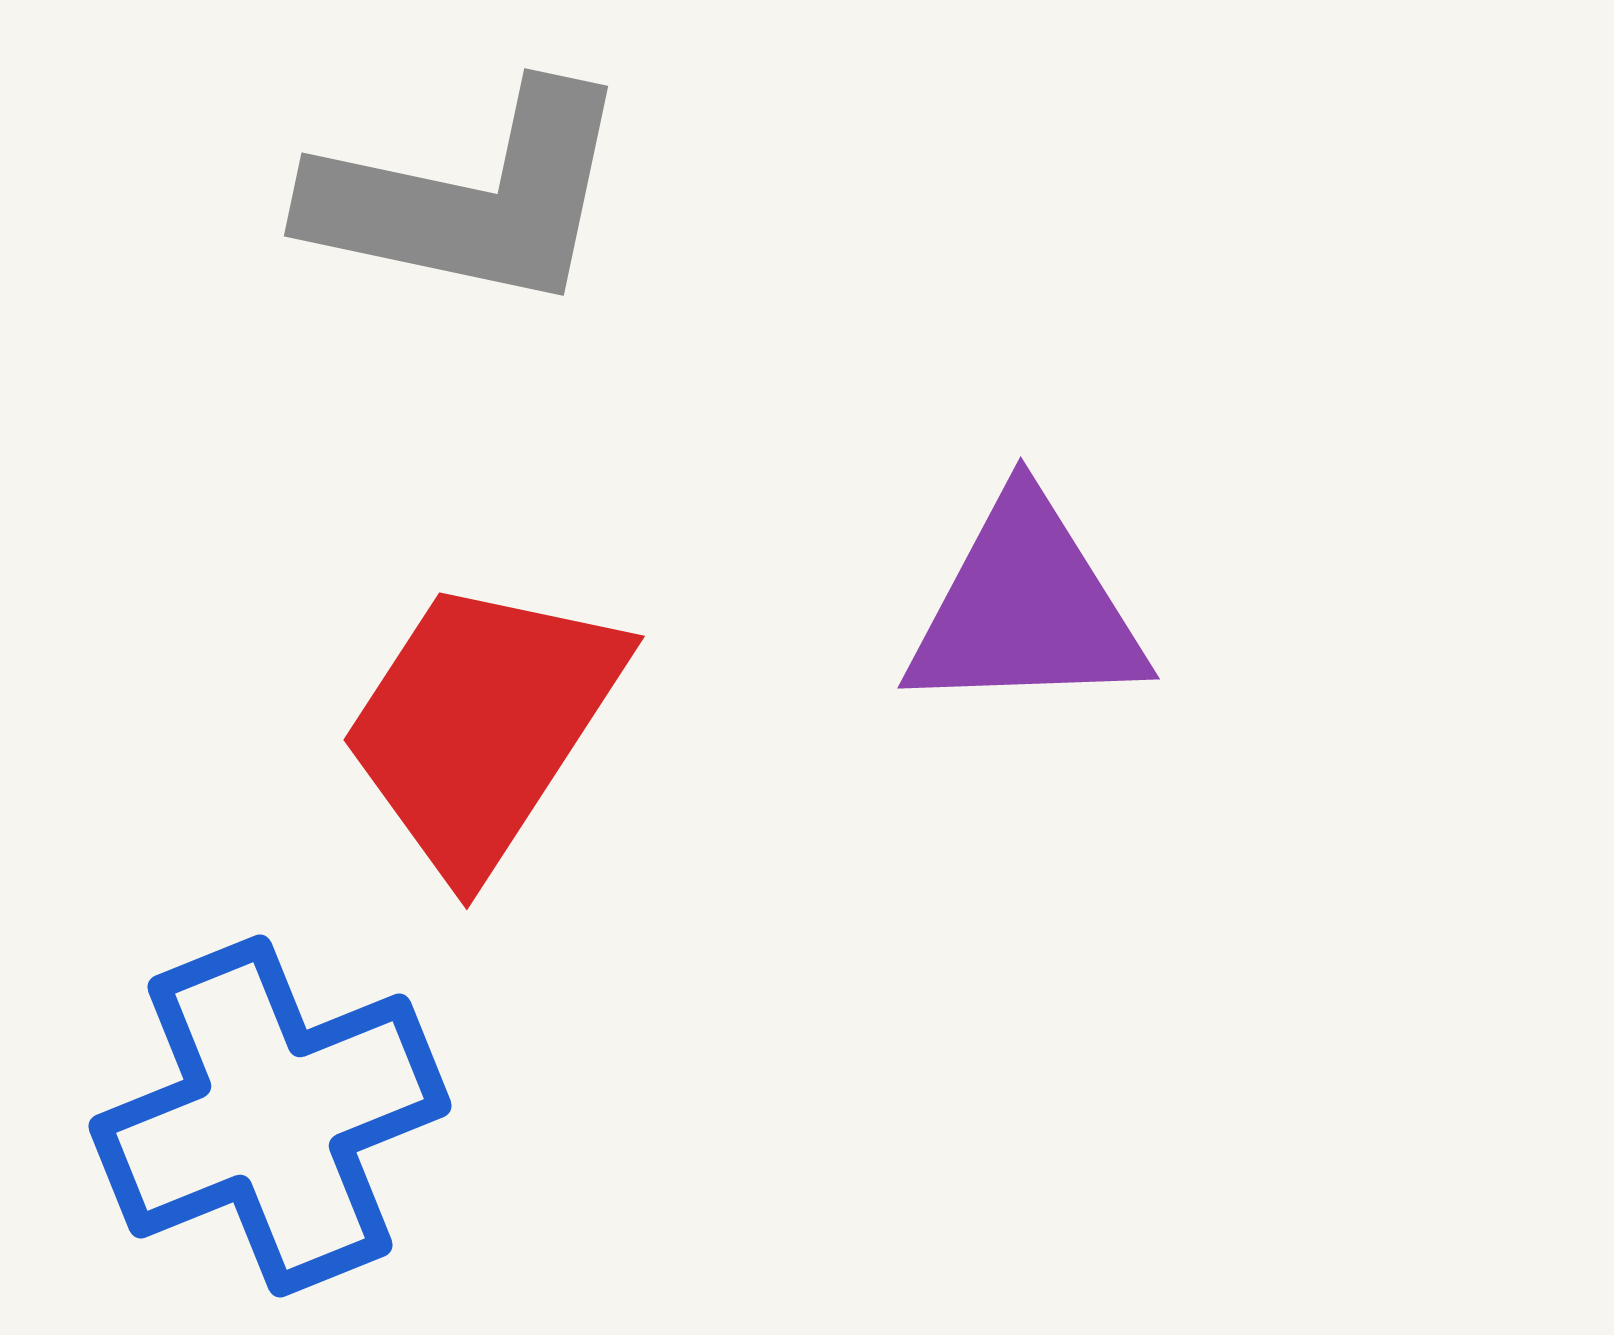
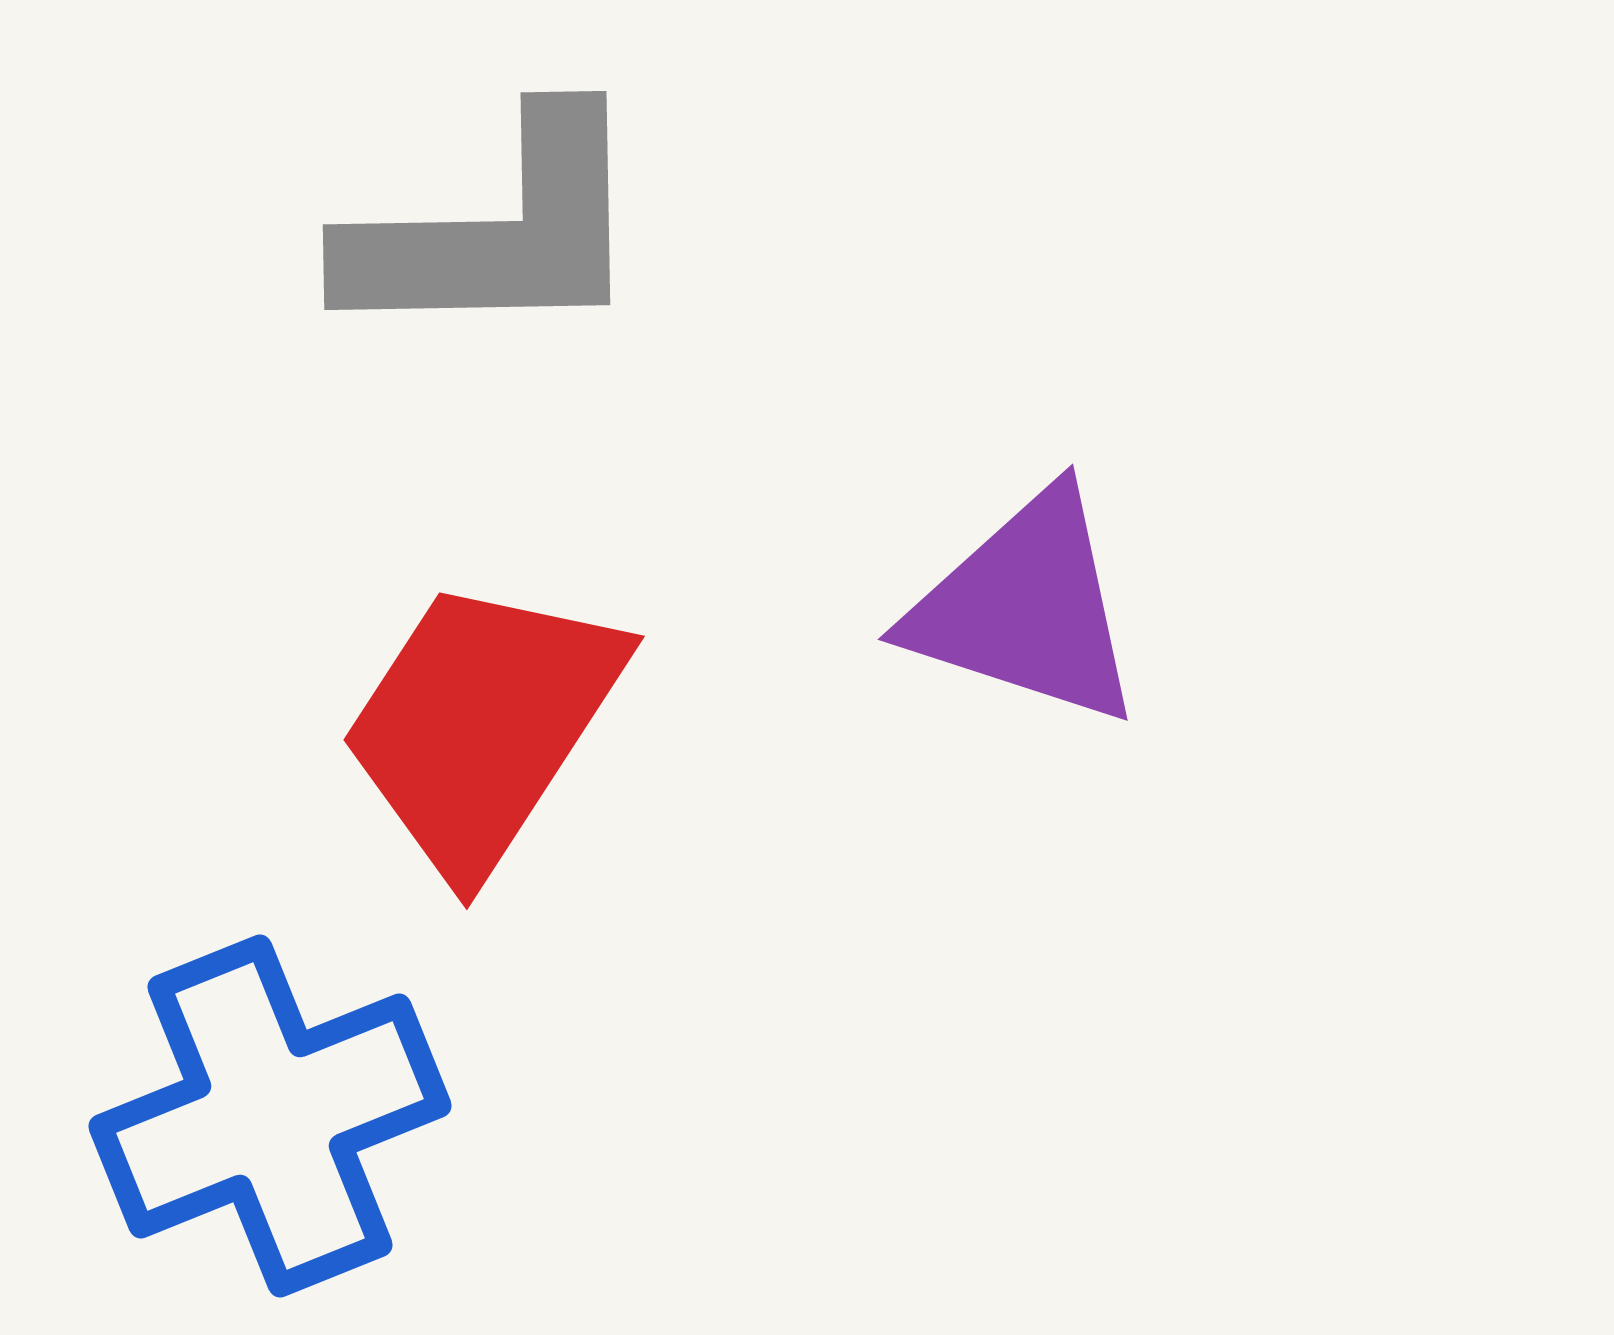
gray L-shape: moved 27 px right, 33 px down; rotated 13 degrees counterclockwise
purple triangle: rotated 20 degrees clockwise
